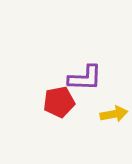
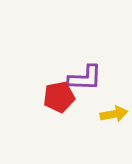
red pentagon: moved 5 px up
